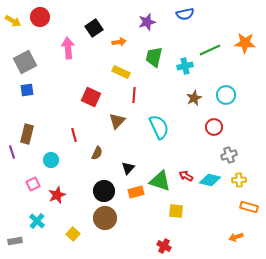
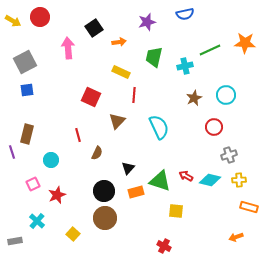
red line at (74, 135): moved 4 px right
